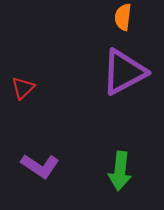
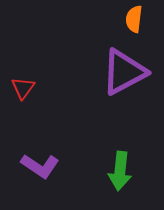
orange semicircle: moved 11 px right, 2 px down
red triangle: rotated 10 degrees counterclockwise
